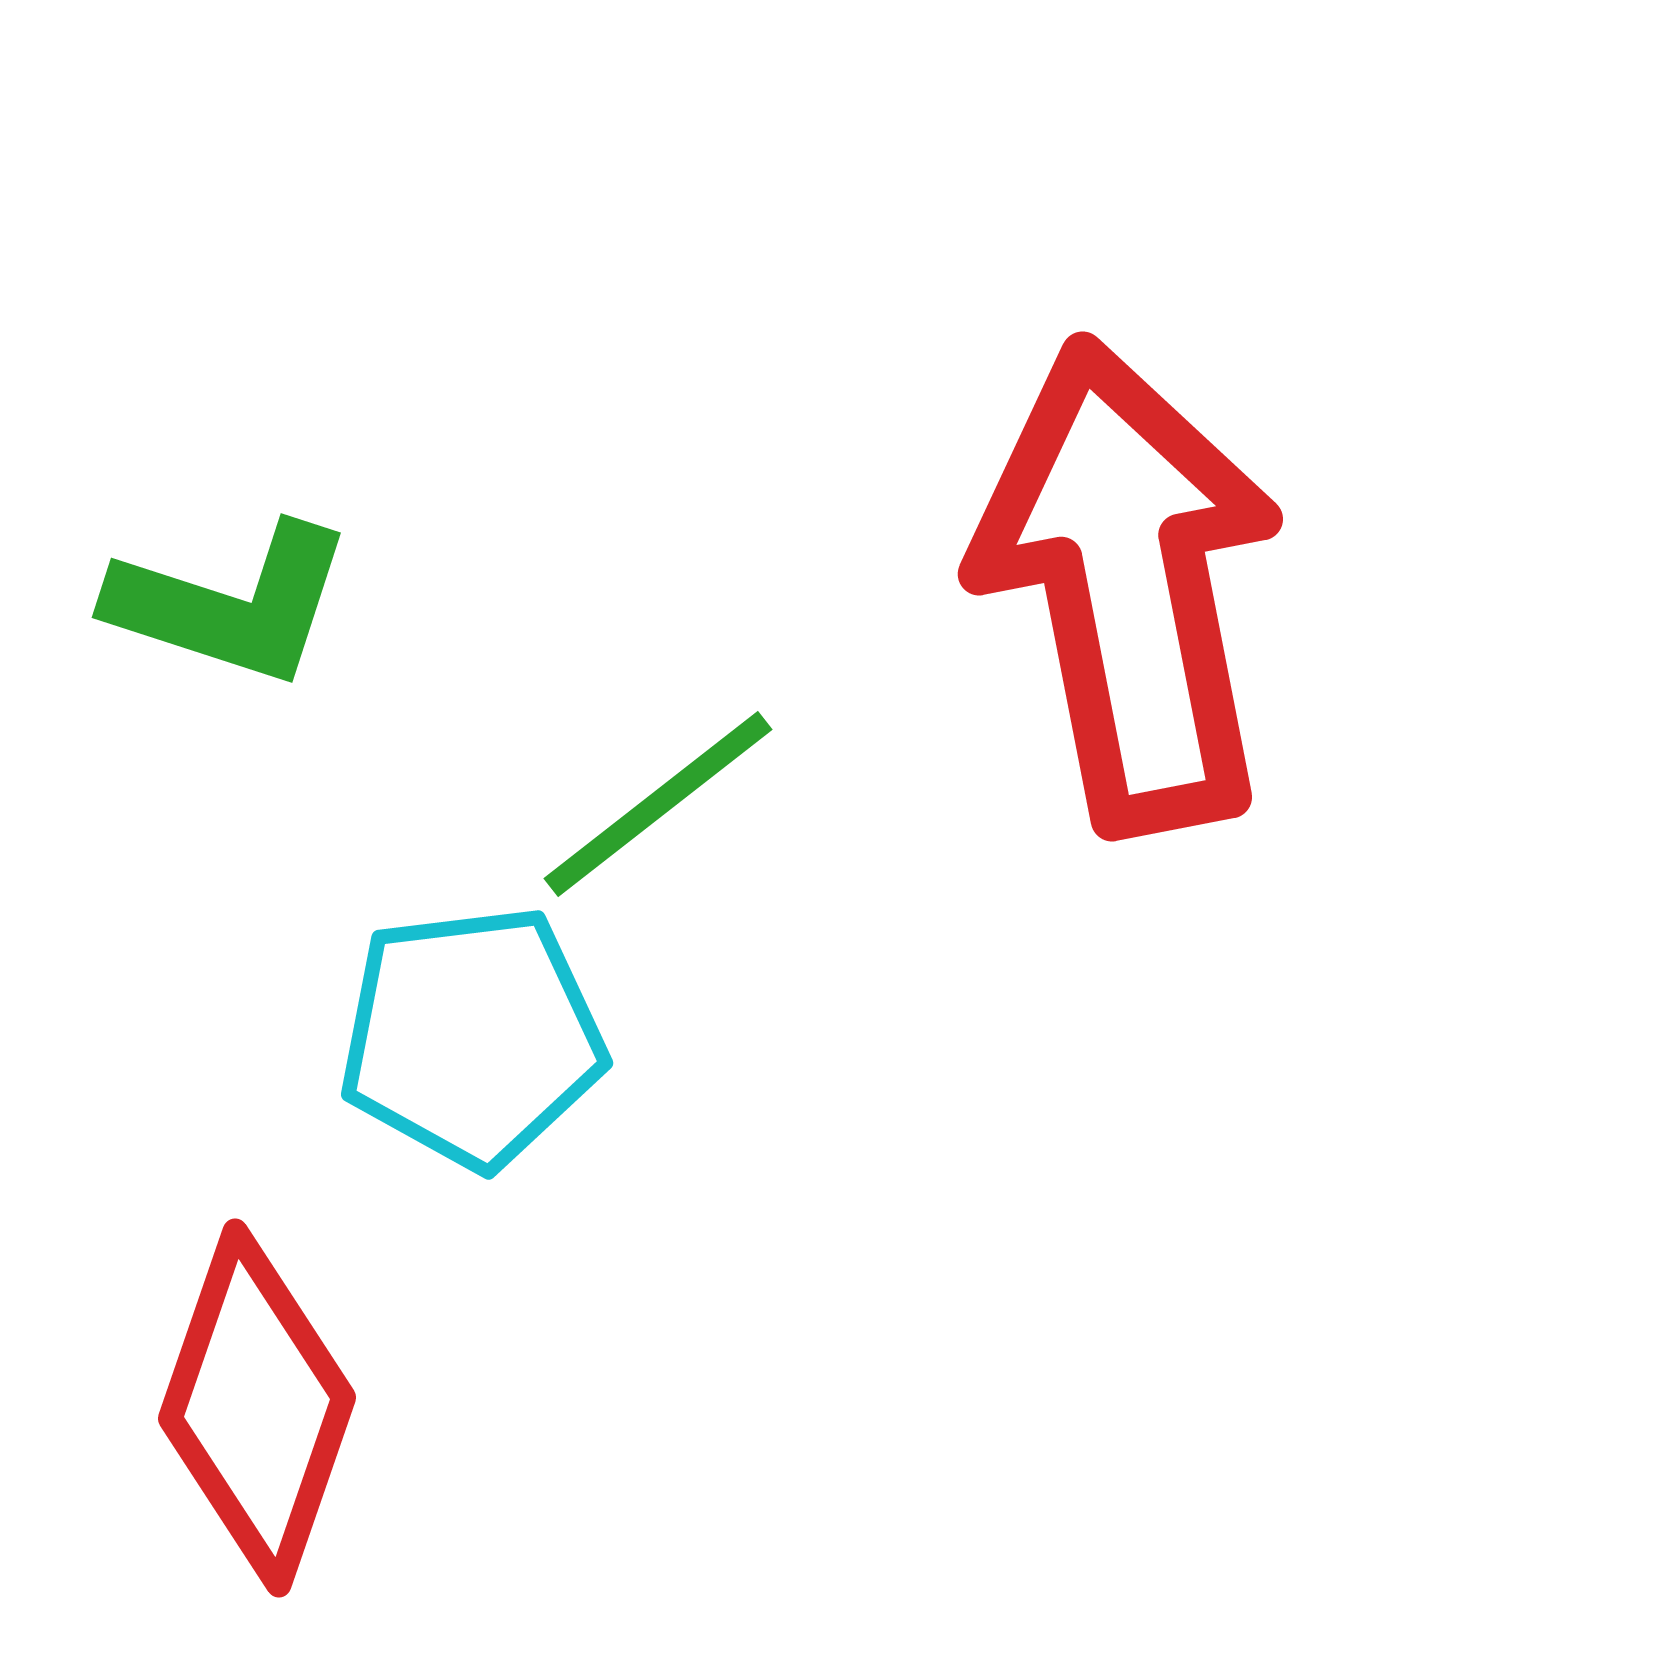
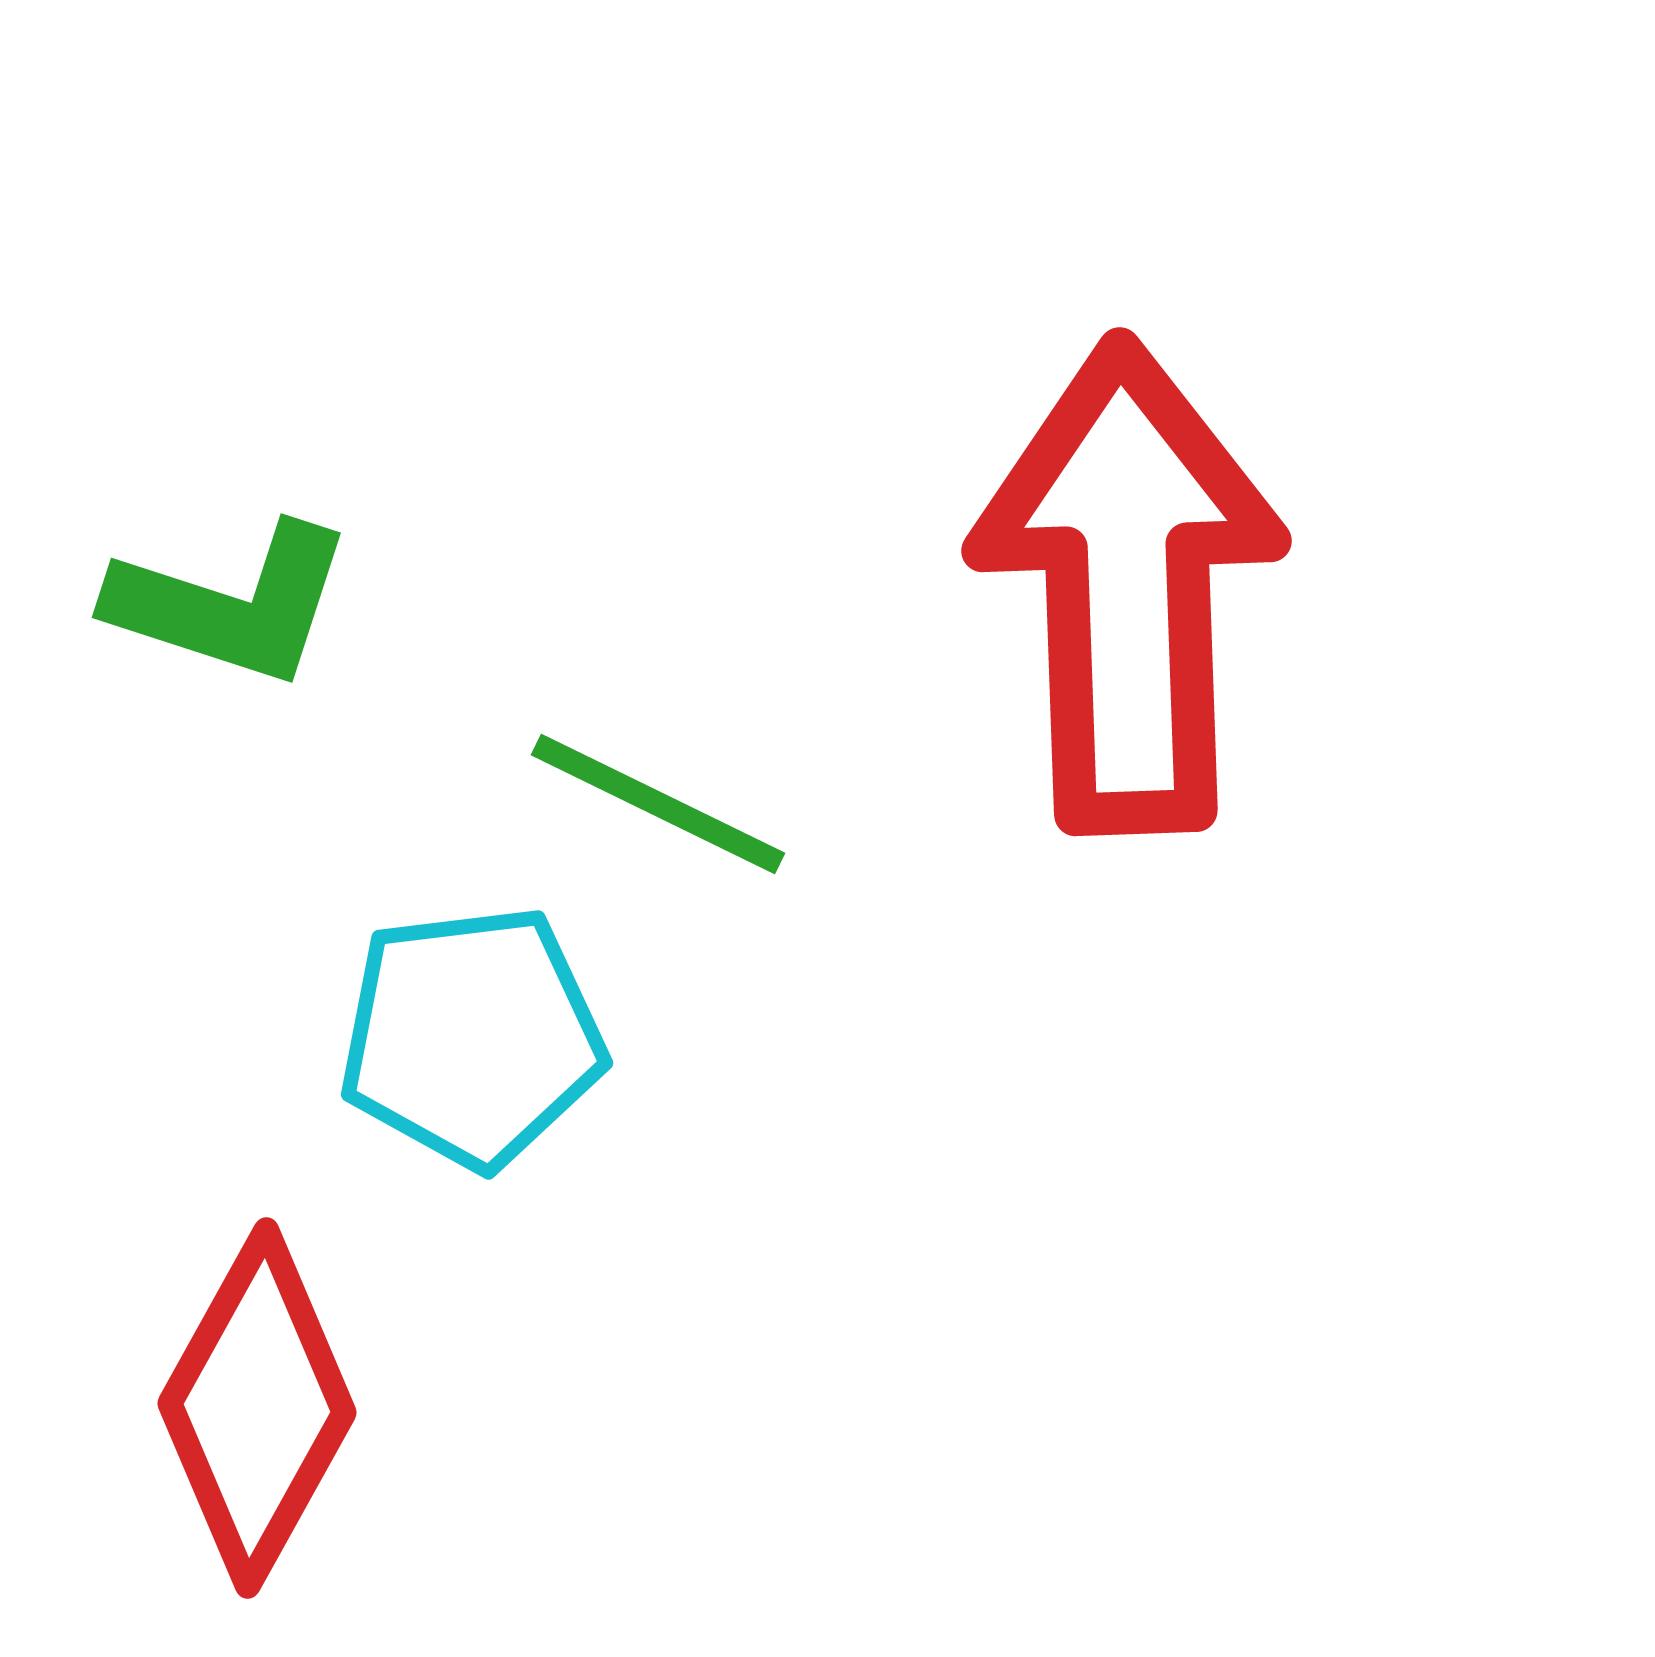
red arrow: rotated 9 degrees clockwise
green line: rotated 64 degrees clockwise
red diamond: rotated 10 degrees clockwise
